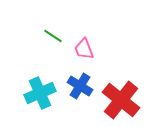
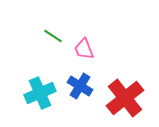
red cross: moved 4 px right, 2 px up; rotated 12 degrees clockwise
